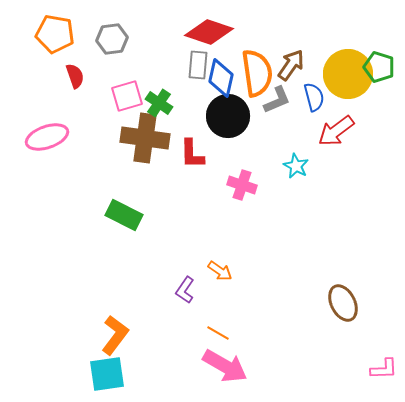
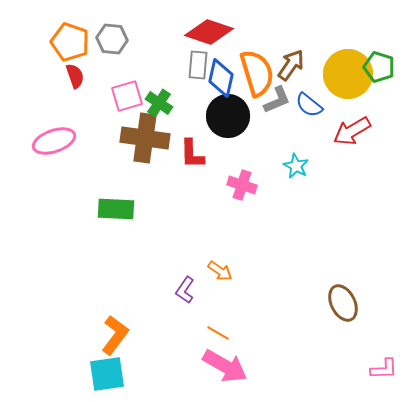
orange pentagon: moved 15 px right, 8 px down; rotated 9 degrees clockwise
gray hexagon: rotated 12 degrees clockwise
orange semicircle: rotated 9 degrees counterclockwise
blue semicircle: moved 5 px left, 8 px down; rotated 144 degrees clockwise
red arrow: moved 16 px right; rotated 6 degrees clockwise
pink ellipse: moved 7 px right, 4 px down
green rectangle: moved 8 px left, 6 px up; rotated 24 degrees counterclockwise
